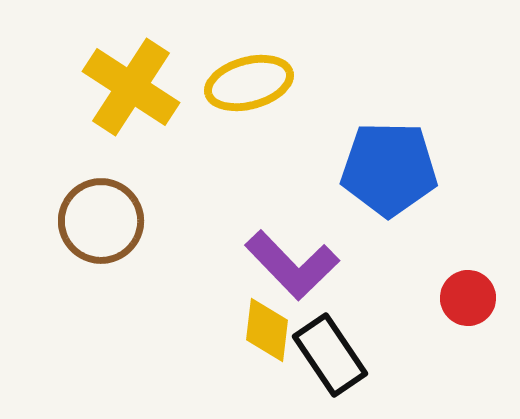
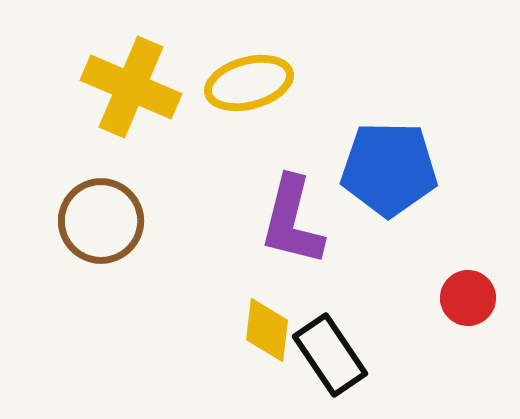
yellow cross: rotated 10 degrees counterclockwise
purple L-shape: moved 44 px up; rotated 58 degrees clockwise
